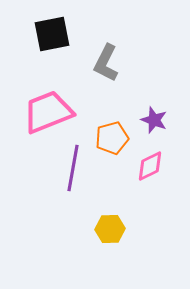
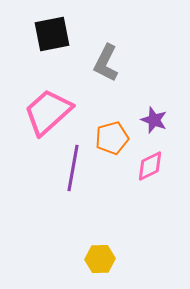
pink trapezoid: rotated 20 degrees counterclockwise
yellow hexagon: moved 10 px left, 30 px down
